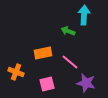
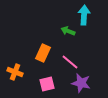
orange rectangle: rotated 54 degrees counterclockwise
orange cross: moved 1 px left
purple star: moved 5 px left
